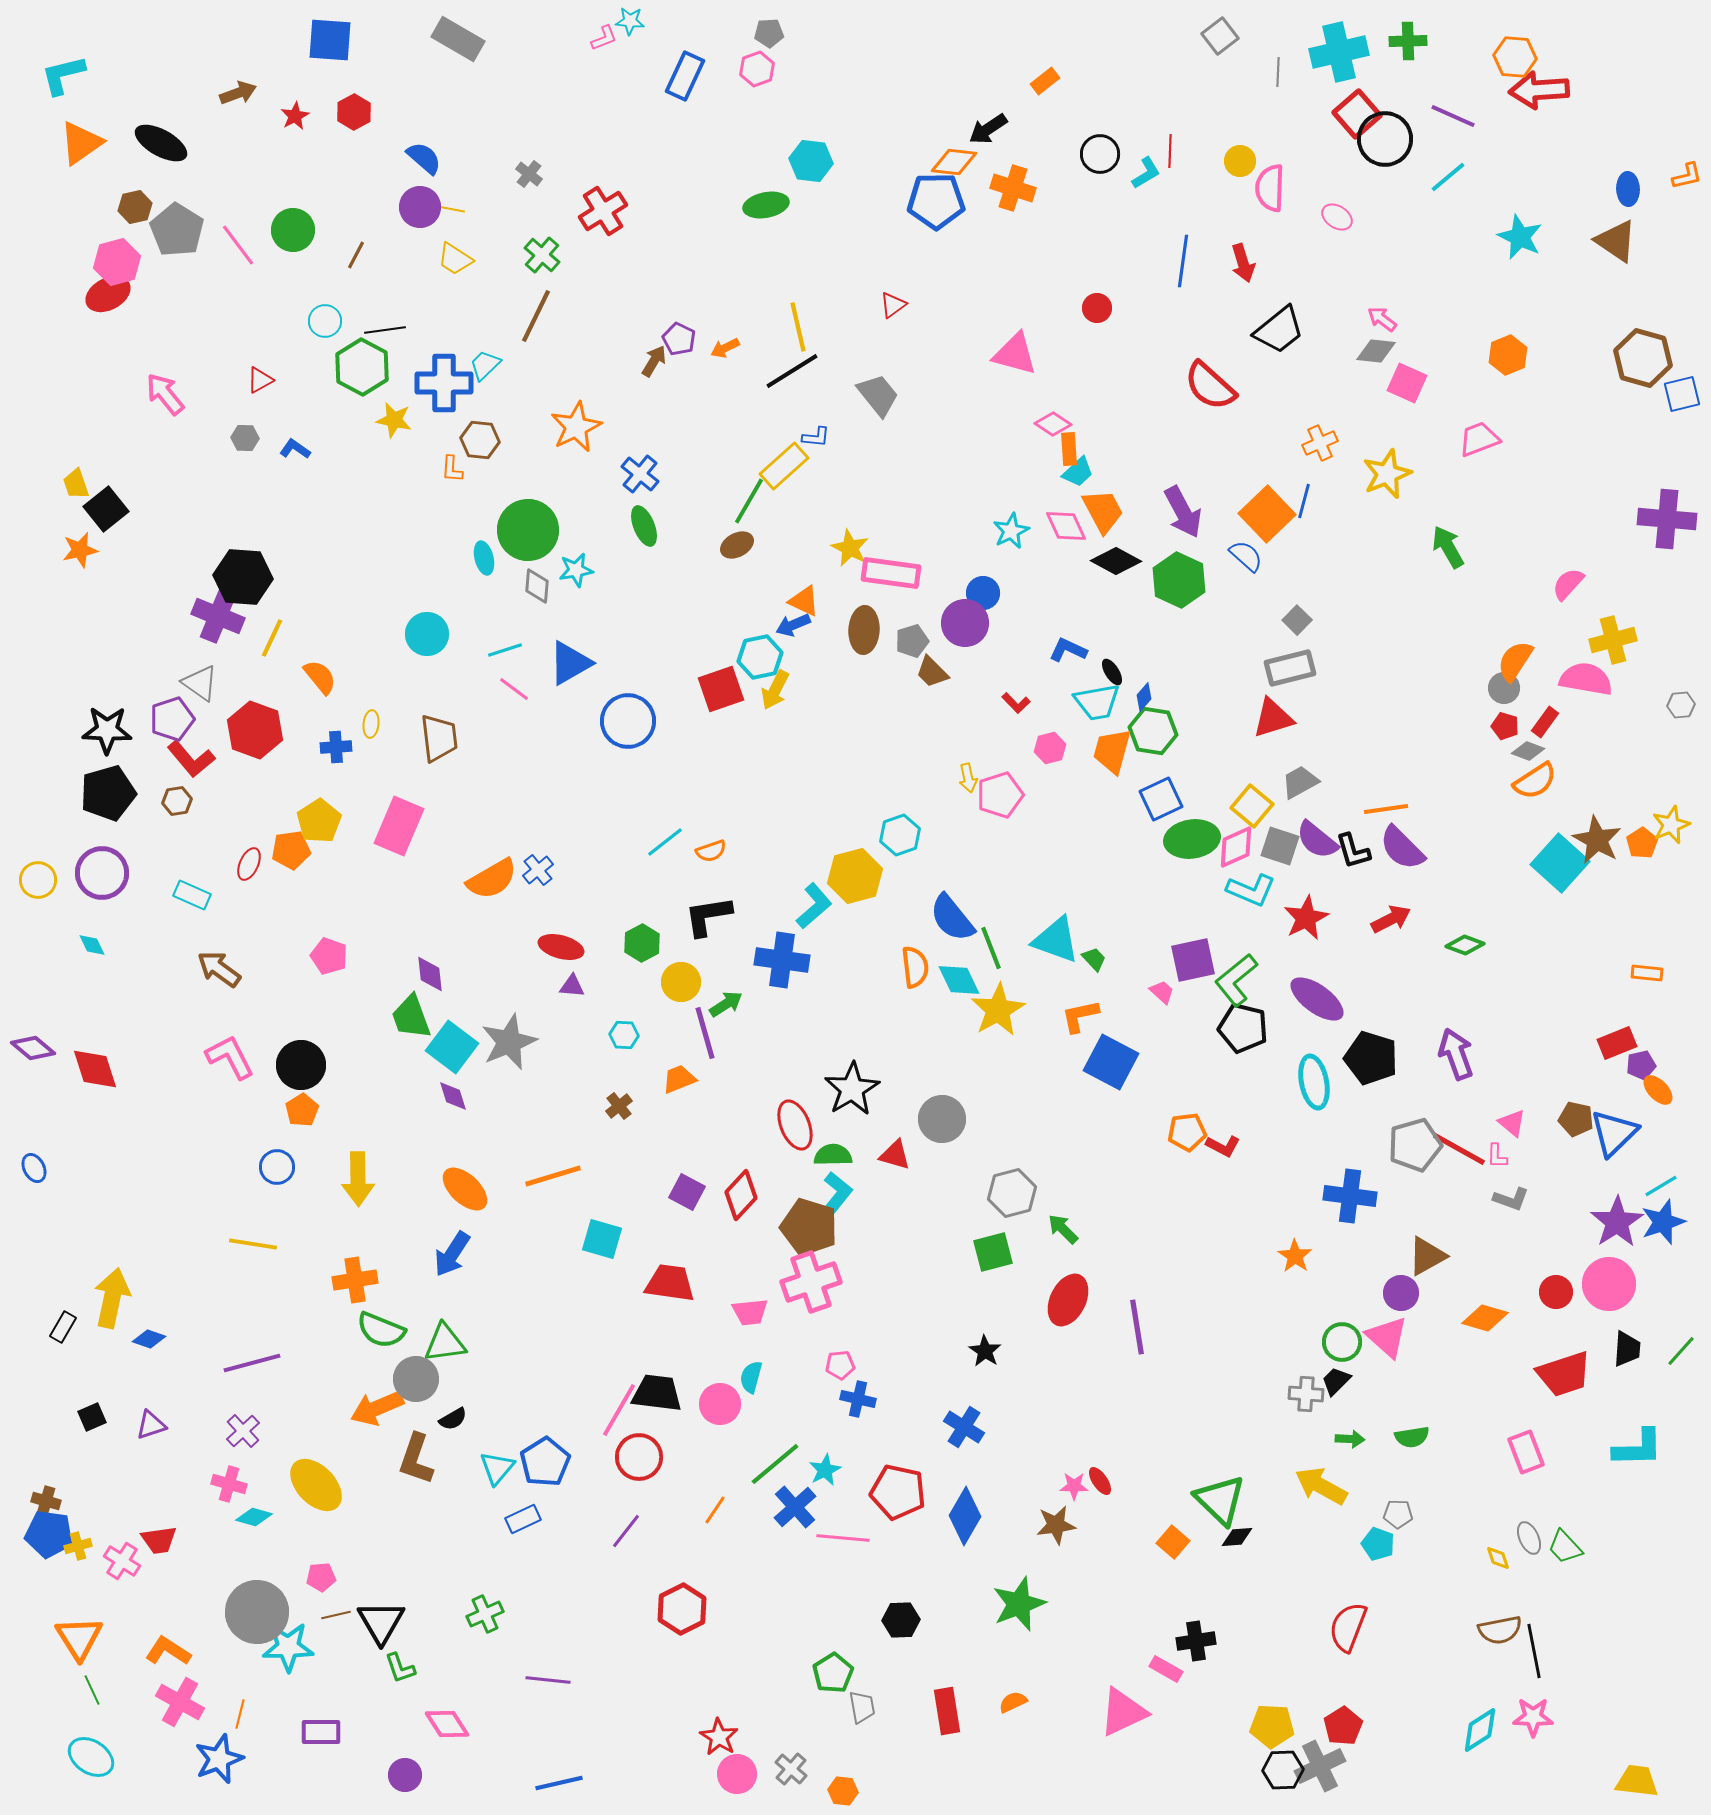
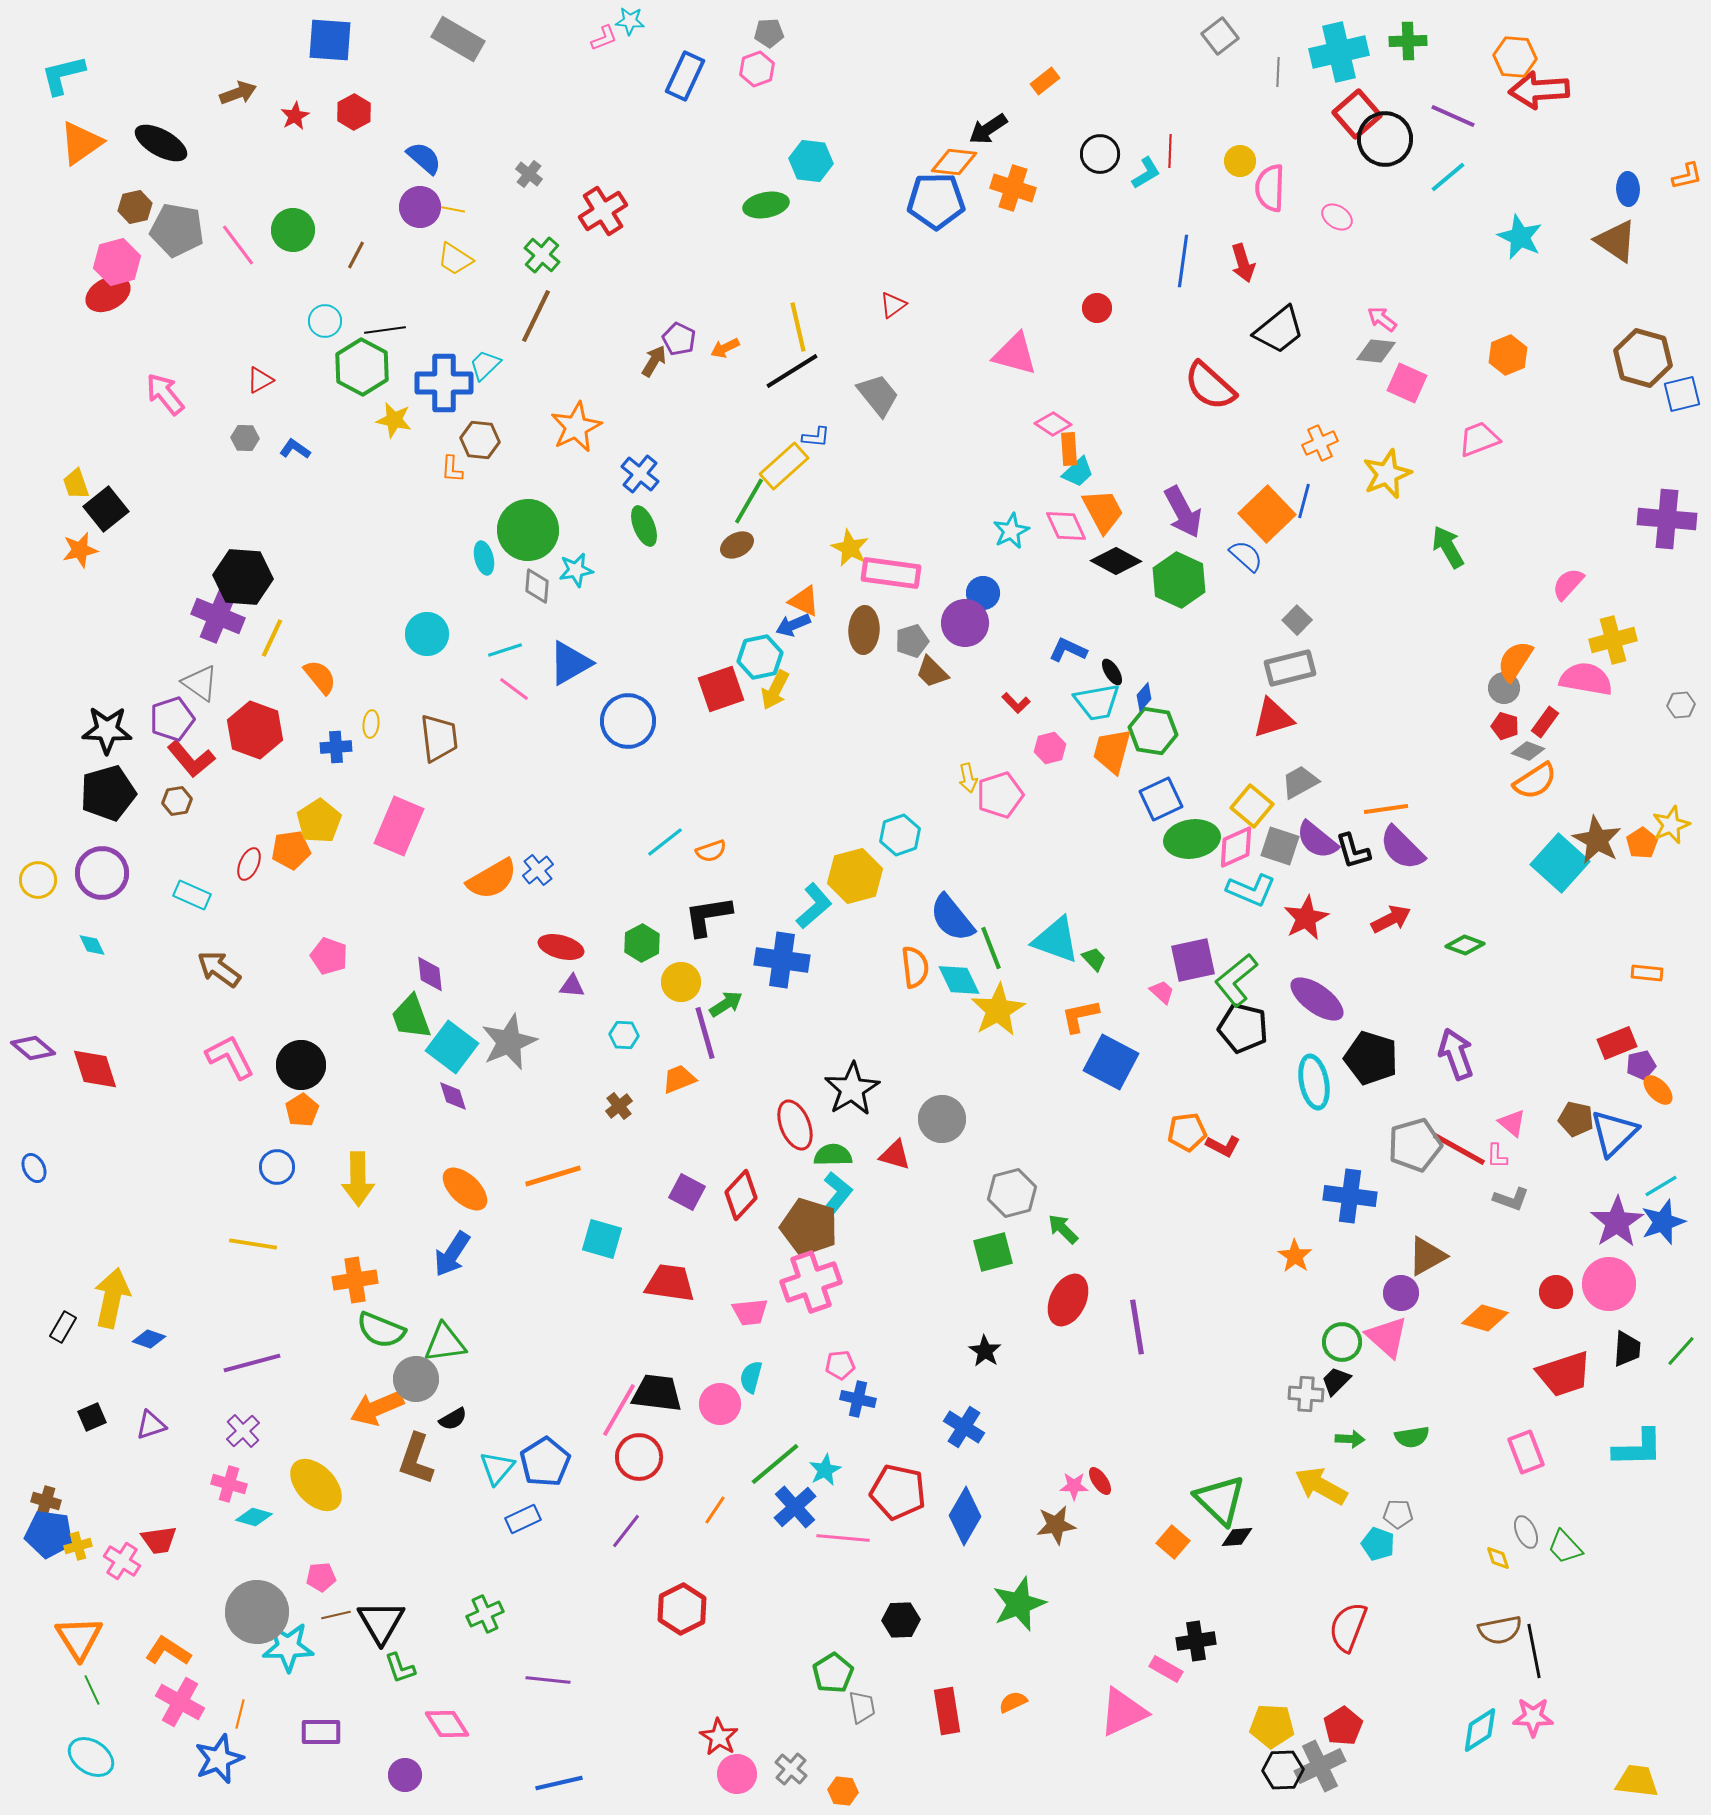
gray pentagon at (177, 230): rotated 22 degrees counterclockwise
gray ellipse at (1529, 1538): moved 3 px left, 6 px up
